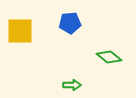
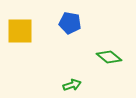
blue pentagon: rotated 15 degrees clockwise
green arrow: rotated 18 degrees counterclockwise
